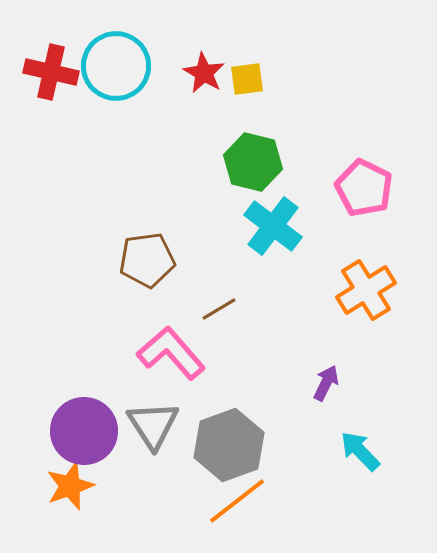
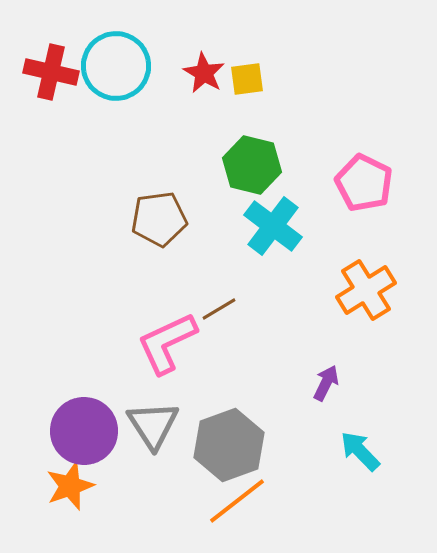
green hexagon: moved 1 px left, 3 px down
pink pentagon: moved 5 px up
brown pentagon: moved 12 px right, 41 px up
pink L-shape: moved 4 px left, 10 px up; rotated 74 degrees counterclockwise
